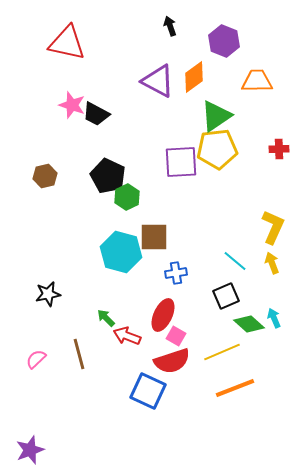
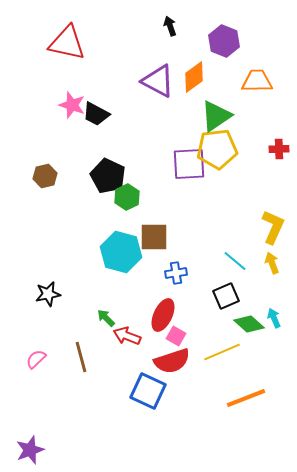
purple square: moved 8 px right, 2 px down
brown line: moved 2 px right, 3 px down
orange line: moved 11 px right, 10 px down
